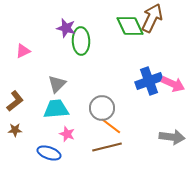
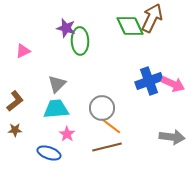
green ellipse: moved 1 px left
pink star: rotated 14 degrees clockwise
